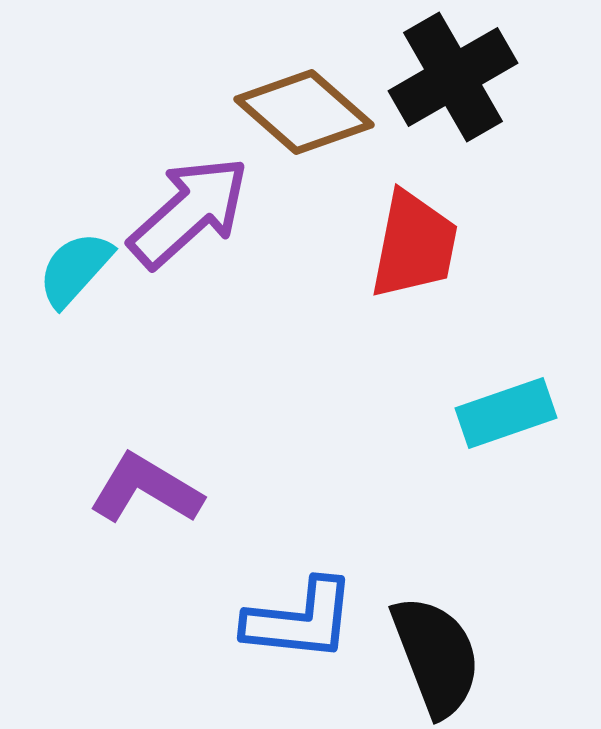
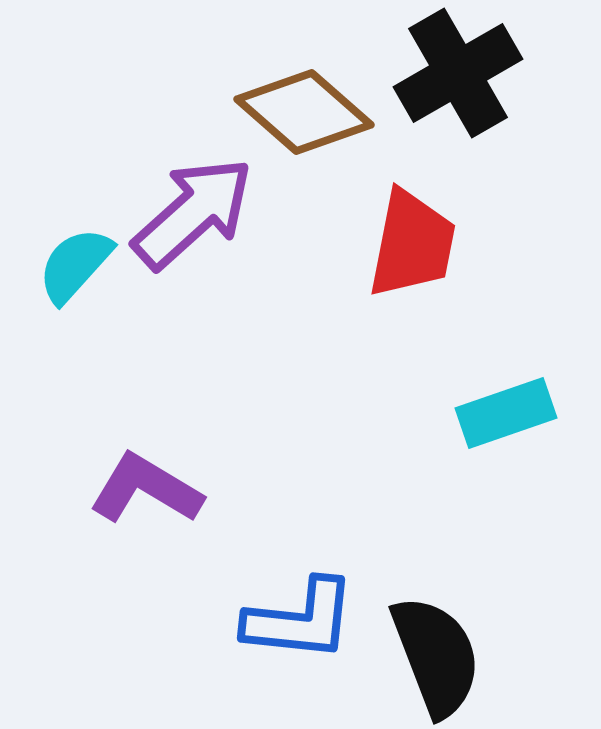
black cross: moved 5 px right, 4 px up
purple arrow: moved 4 px right, 1 px down
red trapezoid: moved 2 px left, 1 px up
cyan semicircle: moved 4 px up
